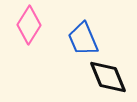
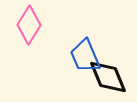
blue trapezoid: moved 2 px right, 17 px down
